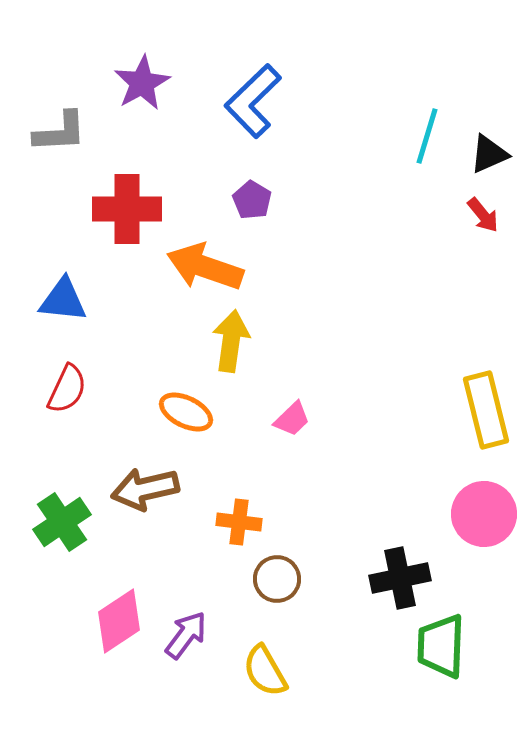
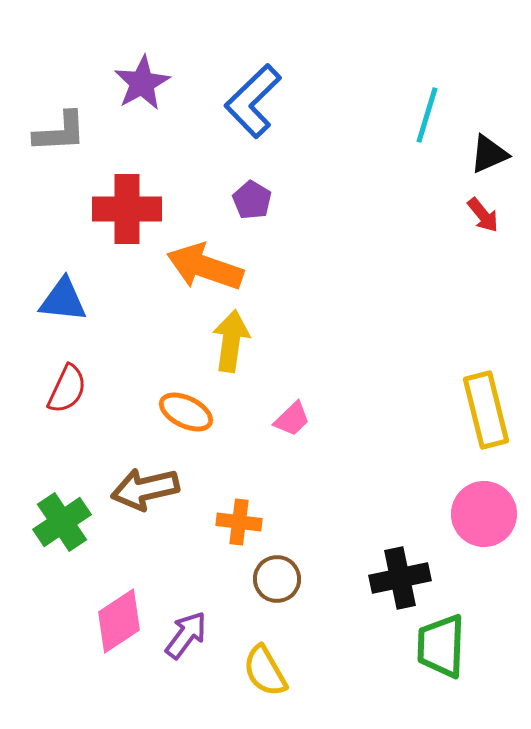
cyan line: moved 21 px up
